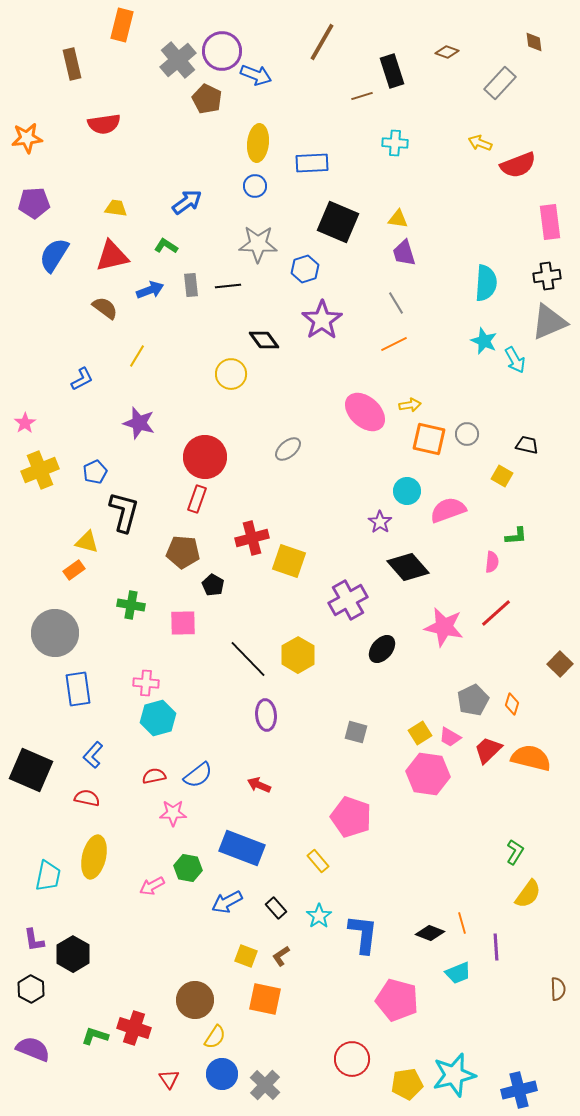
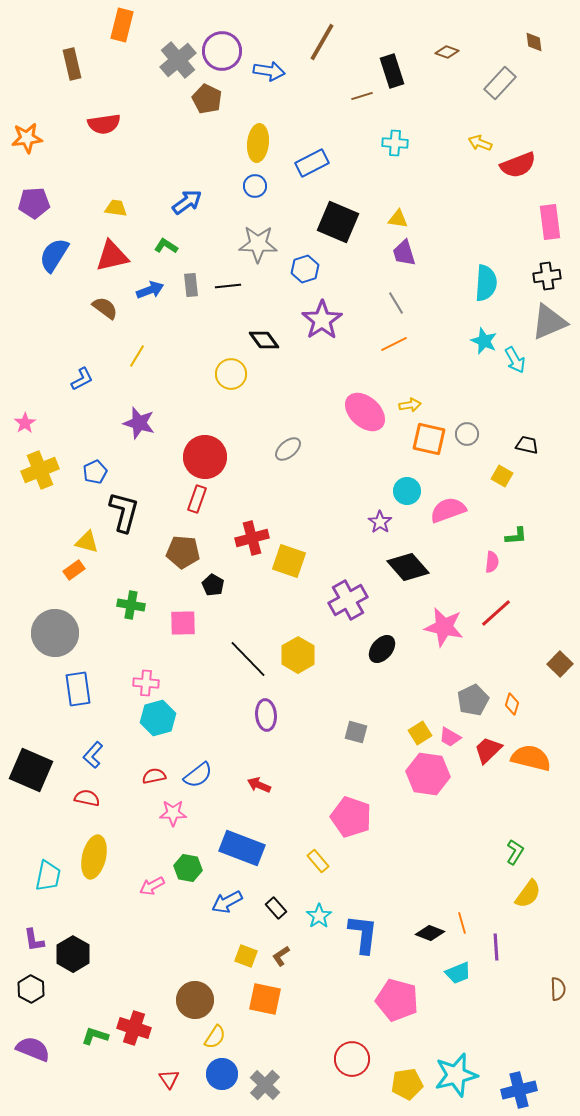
blue arrow at (256, 75): moved 13 px right, 4 px up; rotated 12 degrees counterclockwise
blue rectangle at (312, 163): rotated 24 degrees counterclockwise
cyan star at (454, 1075): moved 2 px right
